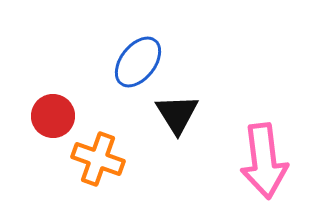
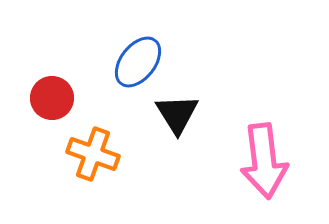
red circle: moved 1 px left, 18 px up
orange cross: moved 5 px left, 5 px up
